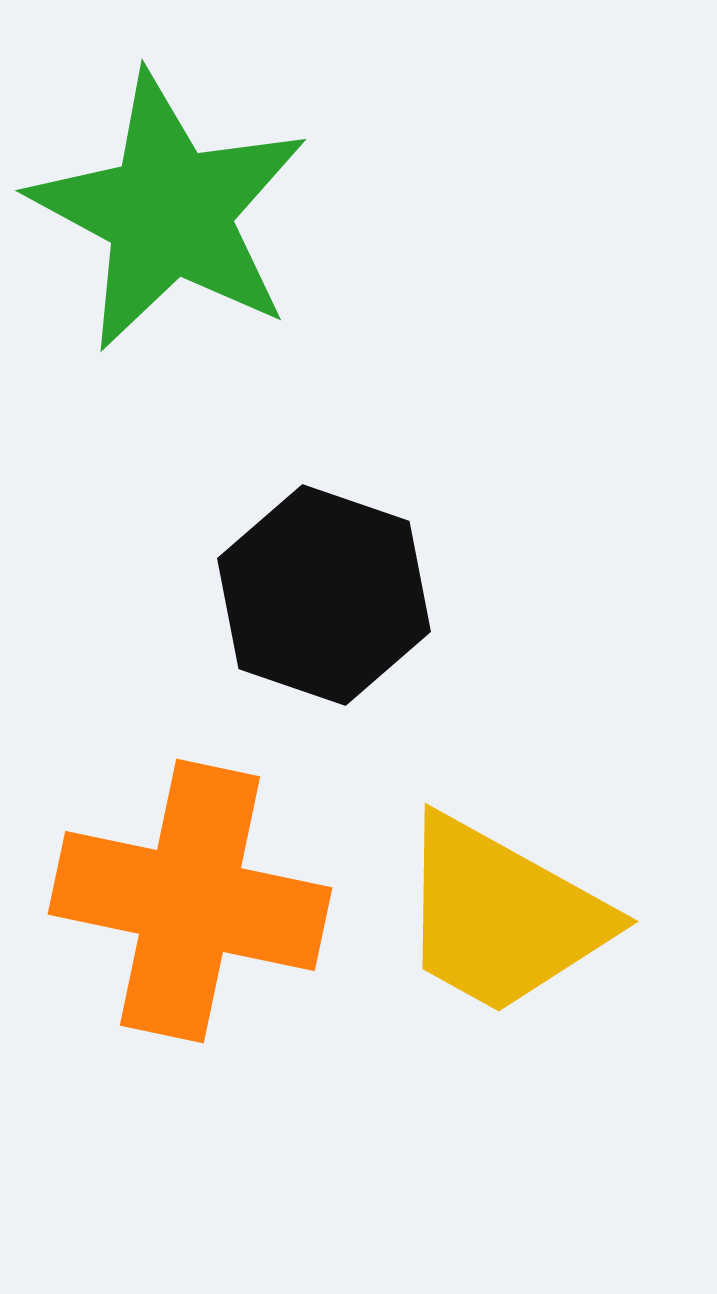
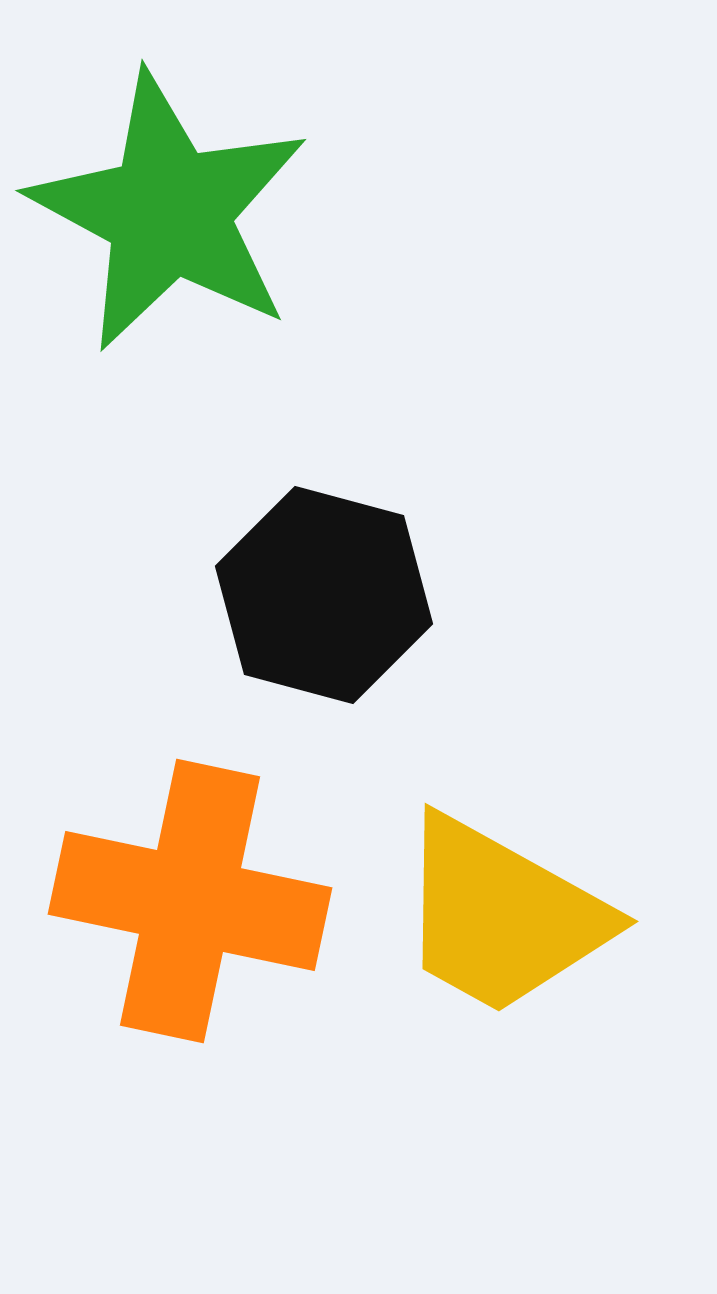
black hexagon: rotated 4 degrees counterclockwise
